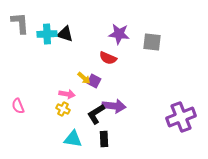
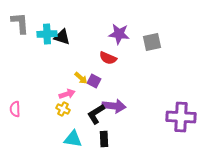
black triangle: moved 3 px left, 3 px down
gray square: rotated 18 degrees counterclockwise
yellow arrow: moved 3 px left
pink arrow: rotated 28 degrees counterclockwise
pink semicircle: moved 3 px left, 3 px down; rotated 21 degrees clockwise
purple cross: rotated 24 degrees clockwise
